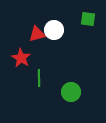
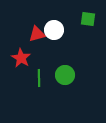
green circle: moved 6 px left, 17 px up
